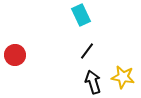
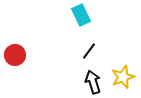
black line: moved 2 px right
yellow star: rotated 30 degrees counterclockwise
